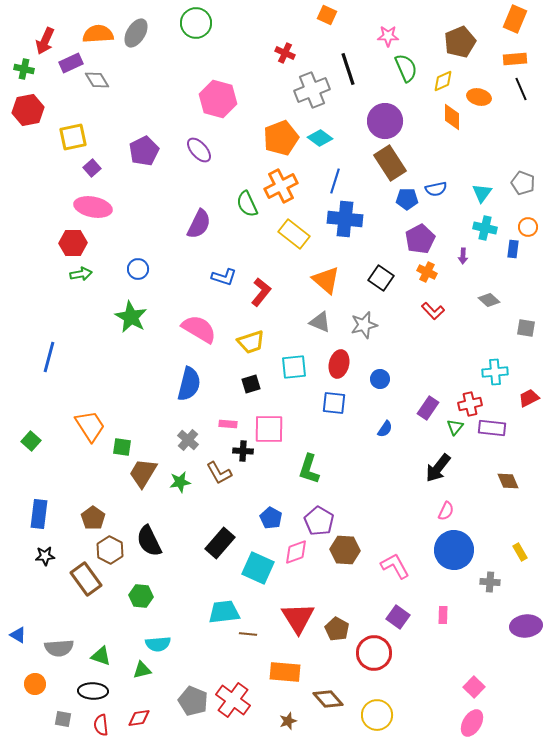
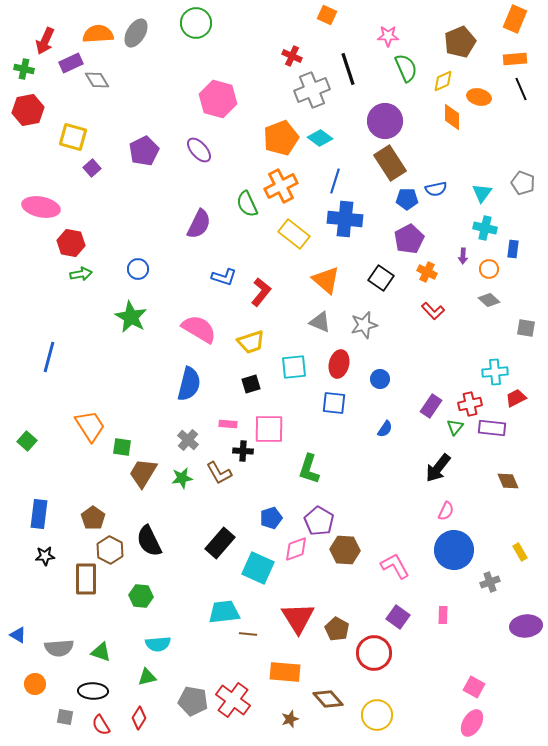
red cross at (285, 53): moved 7 px right, 3 px down
yellow square at (73, 137): rotated 28 degrees clockwise
pink ellipse at (93, 207): moved 52 px left
orange circle at (528, 227): moved 39 px left, 42 px down
purple pentagon at (420, 239): moved 11 px left
red hexagon at (73, 243): moved 2 px left; rotated 12 degrees clockwise
red trapezoid at (529, 398): moved 13 px left
purple rectangle at (428, 408): moved 3 px right, 2 px up
green square at (31, 441): moved 4 px left
green star at (180, 482): moved 2 px right, 4 px up
blue pentagon at (271, 518): rotated 25 degrees clockwise
pink diamond at (296, 552): moved 3 px up
brown rectangle at (86, 579): rotated 36 degrees clockwise
gray cross at (490, 582): rotated 24 degrees counterclockwise
green triangle at (101, 656): moved 4 px up
green triangle at (142, 670): moved 5 px right, 7 px down
pink square at (474, 687): rotated 15 degrees counterclockwise
gray pentagon at (193, 701): rotated 12 degrees counterclockwise
red diamond at (139, 718): rotated 50 degrees counterclockwise
gray square at (63, 719): moved 2 px right, 2 px up
brown star at (288, 721): moved 2 px right, 2 px up
red semicircle at (101, 725): rotated 25 degrees counterclockwise
